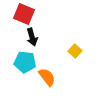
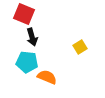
yellow square: moved 5 px right, 4 px up; rotated 16 degrees clockwise
cyan pentagon: moved 2 px right
orange semicircle: rotated 30 degrees counterclockwise
